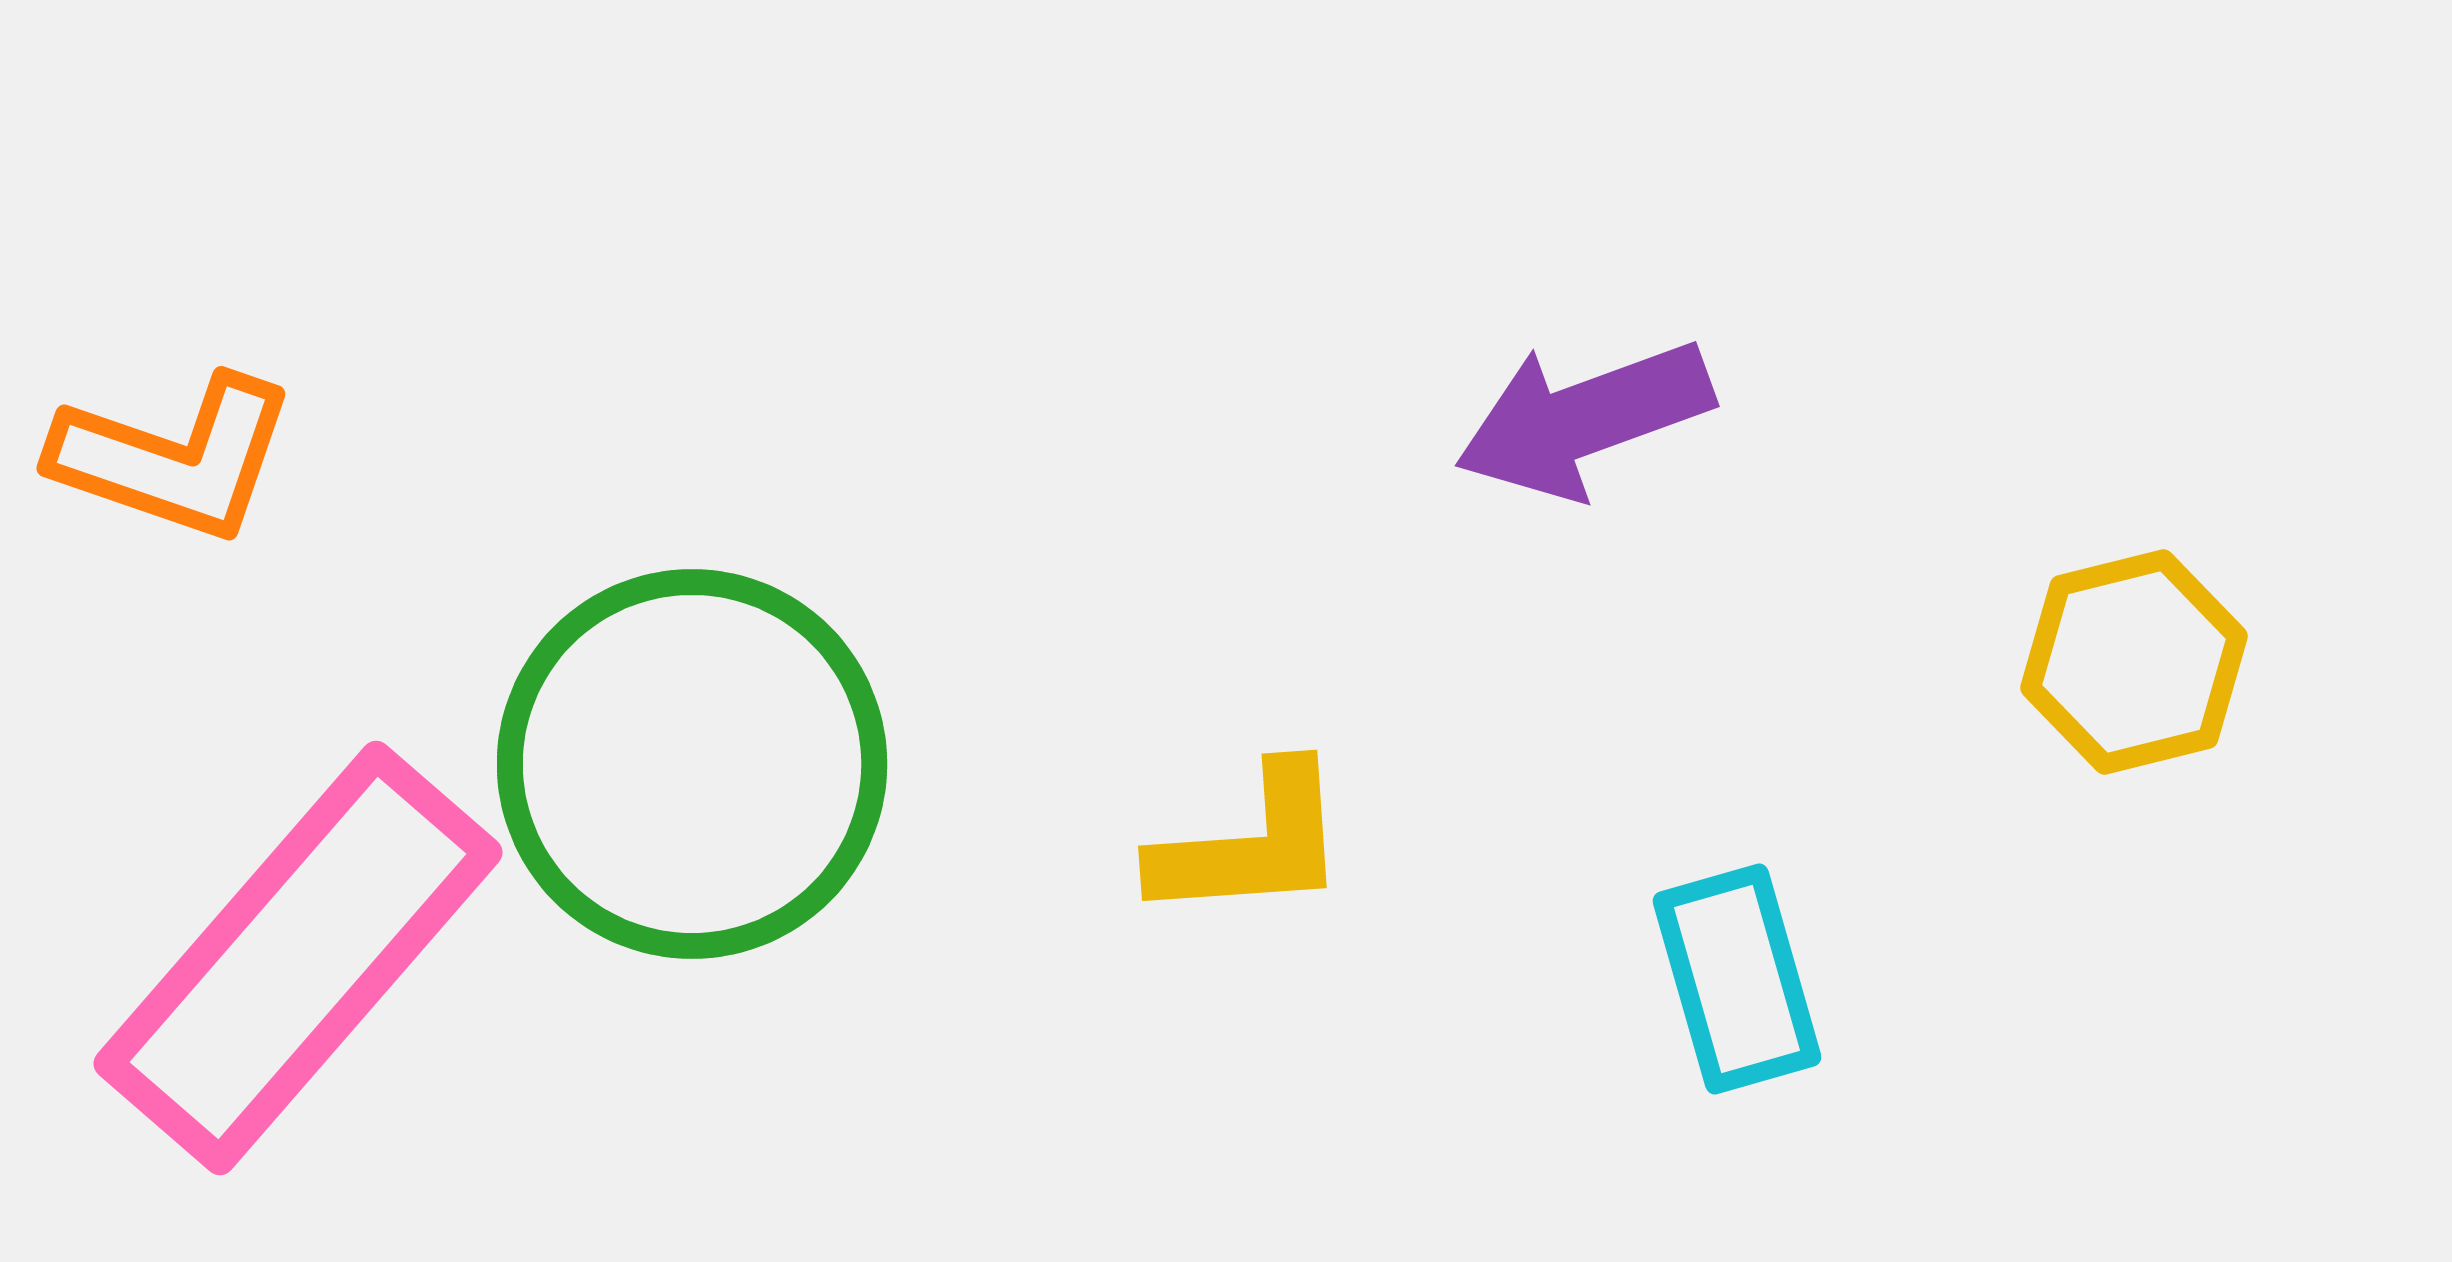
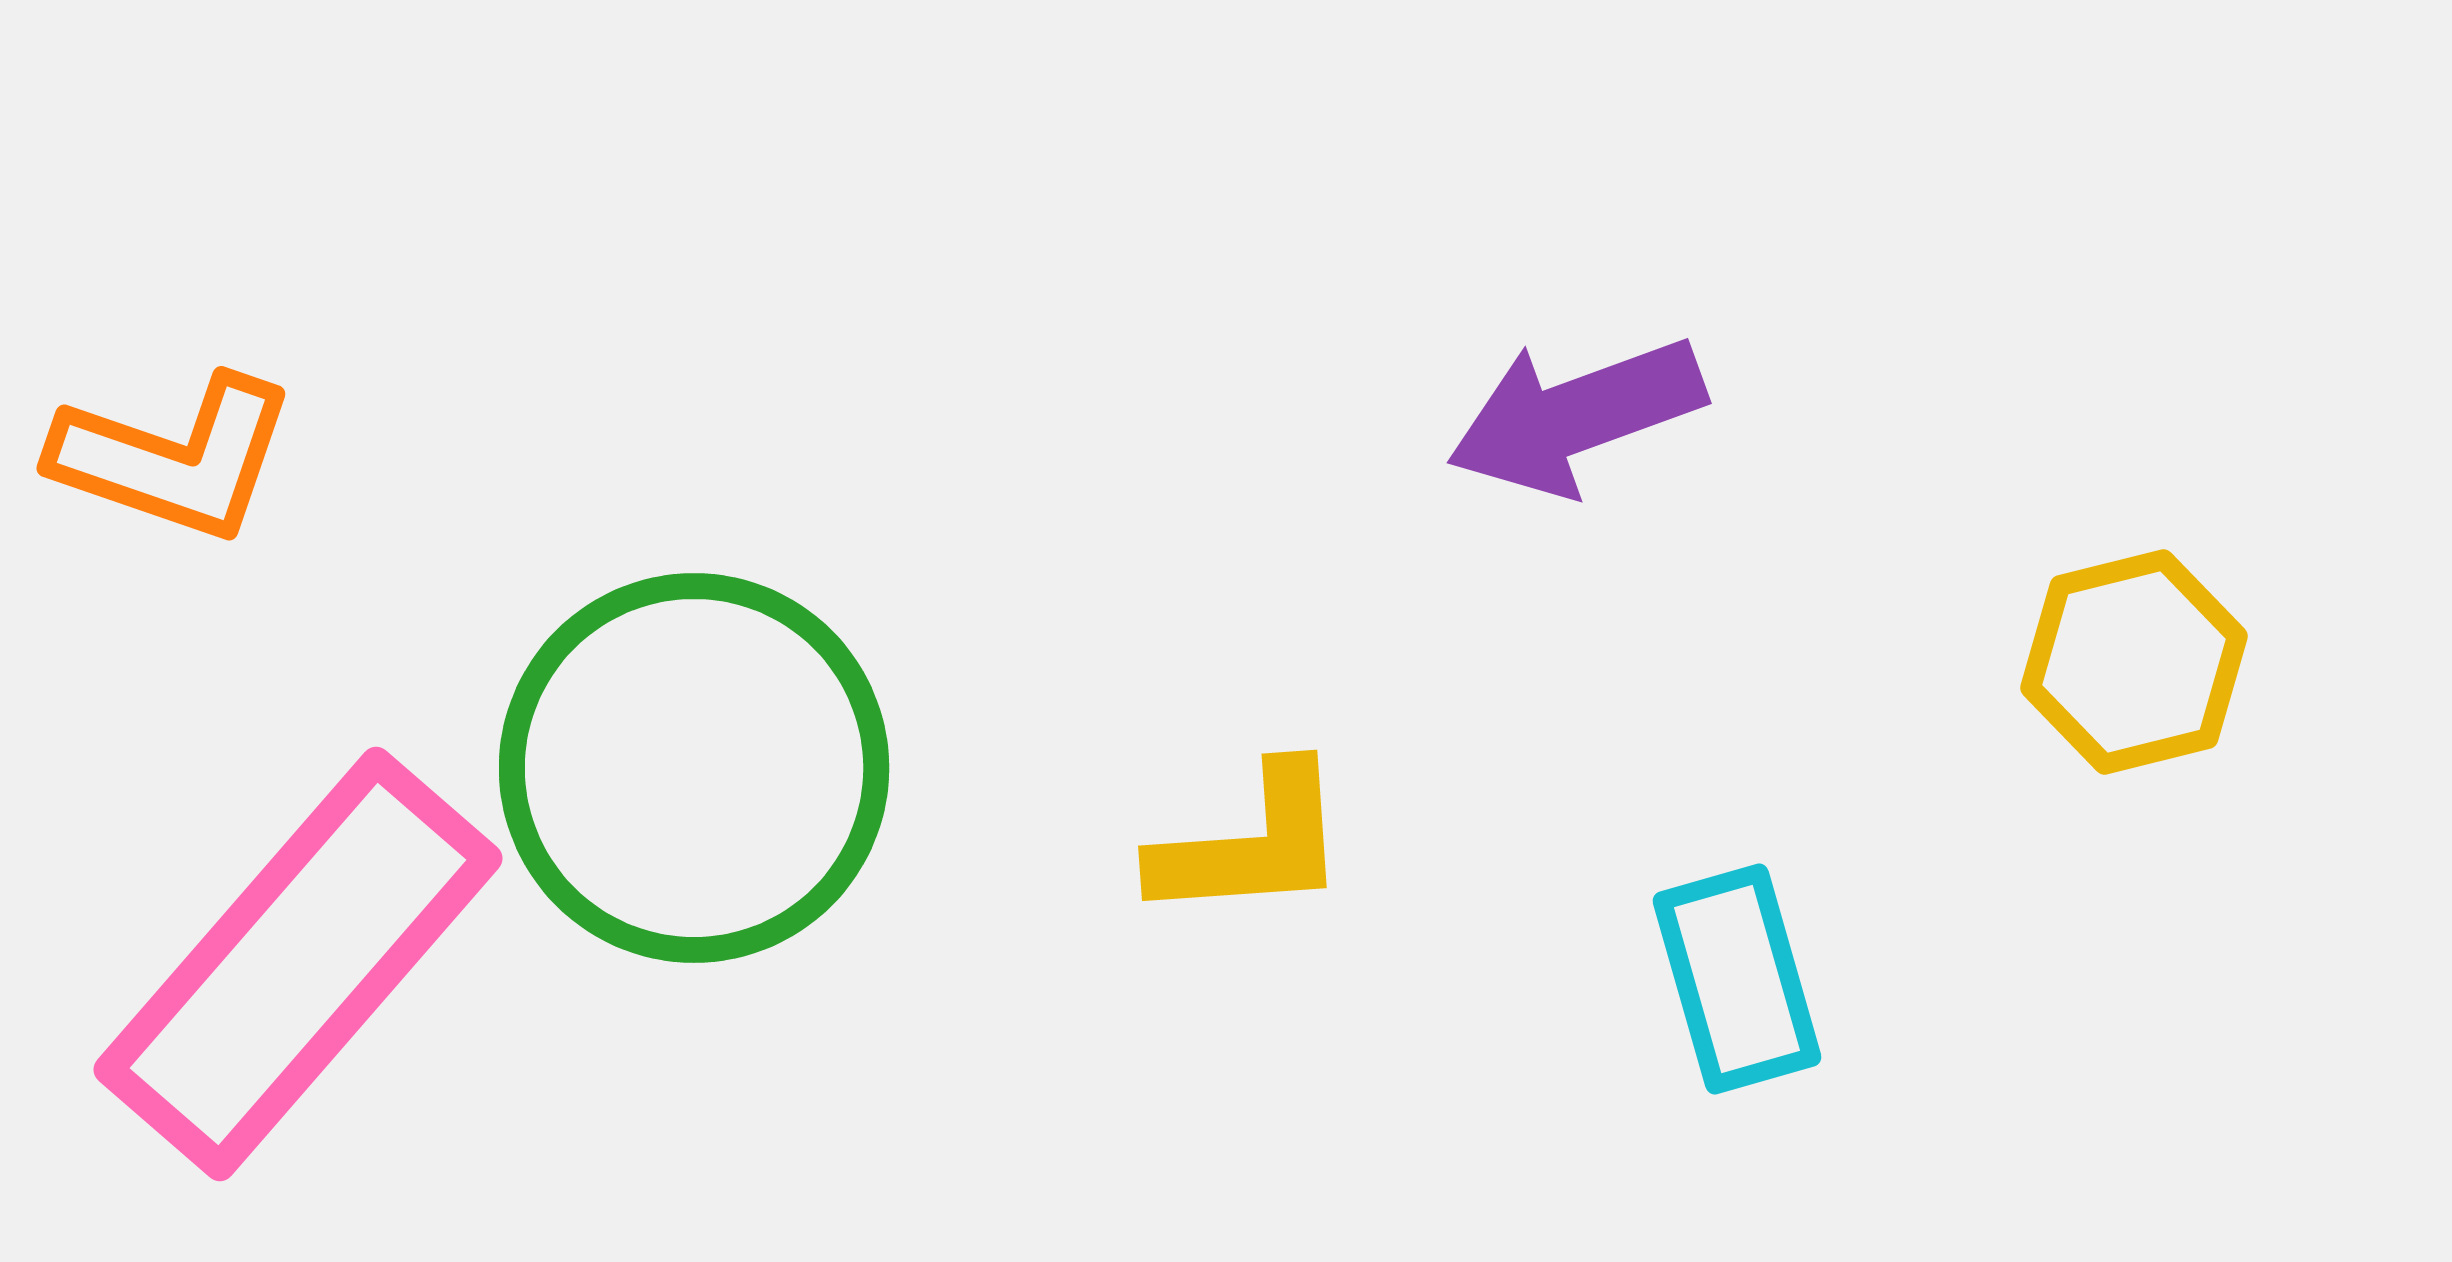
purple arrow: moved 8 px left, 3 px up
green circle: moved 2 px right, 4 px down
pink rectangle: moved 6 px down
